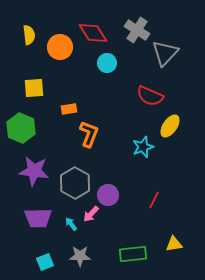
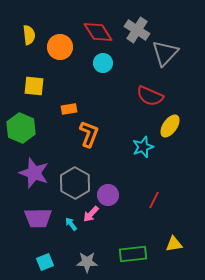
red diamond: moved 5 px right, 1 px up
cyan circle: moved 4 px left
yellow square: moved 2 px up; rotated 10 degrees clockwise
purple star: moved 2 px down; rotated 12 degrees clockwise
gray star: moved 7 px right, 6 px down
